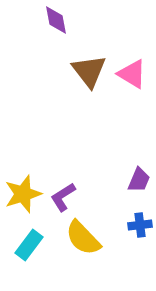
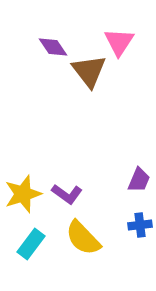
purple diamond: moved 3 px left, 27 px down; rotated 24 degrees counterclockwise
pink triangle: moved 13 px left, 32 px up; rotated 32 degrees clockwise
purple L-shape: moved 4 px right, 3 px up; rotated 112 degrees counterclockwise
cyan rectangle: moved 2 px right, 1 px up
